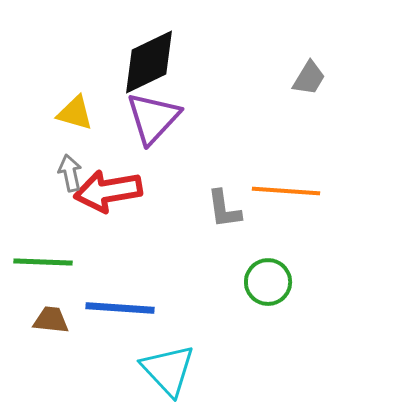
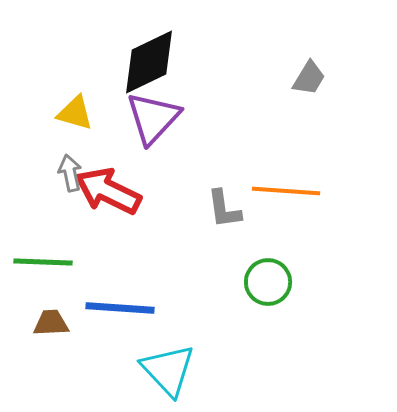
red arrow: rotated 36 degrees clockwise
brown trapezoid: moved 3 px down; rotated 9 degrees counterclockwise
